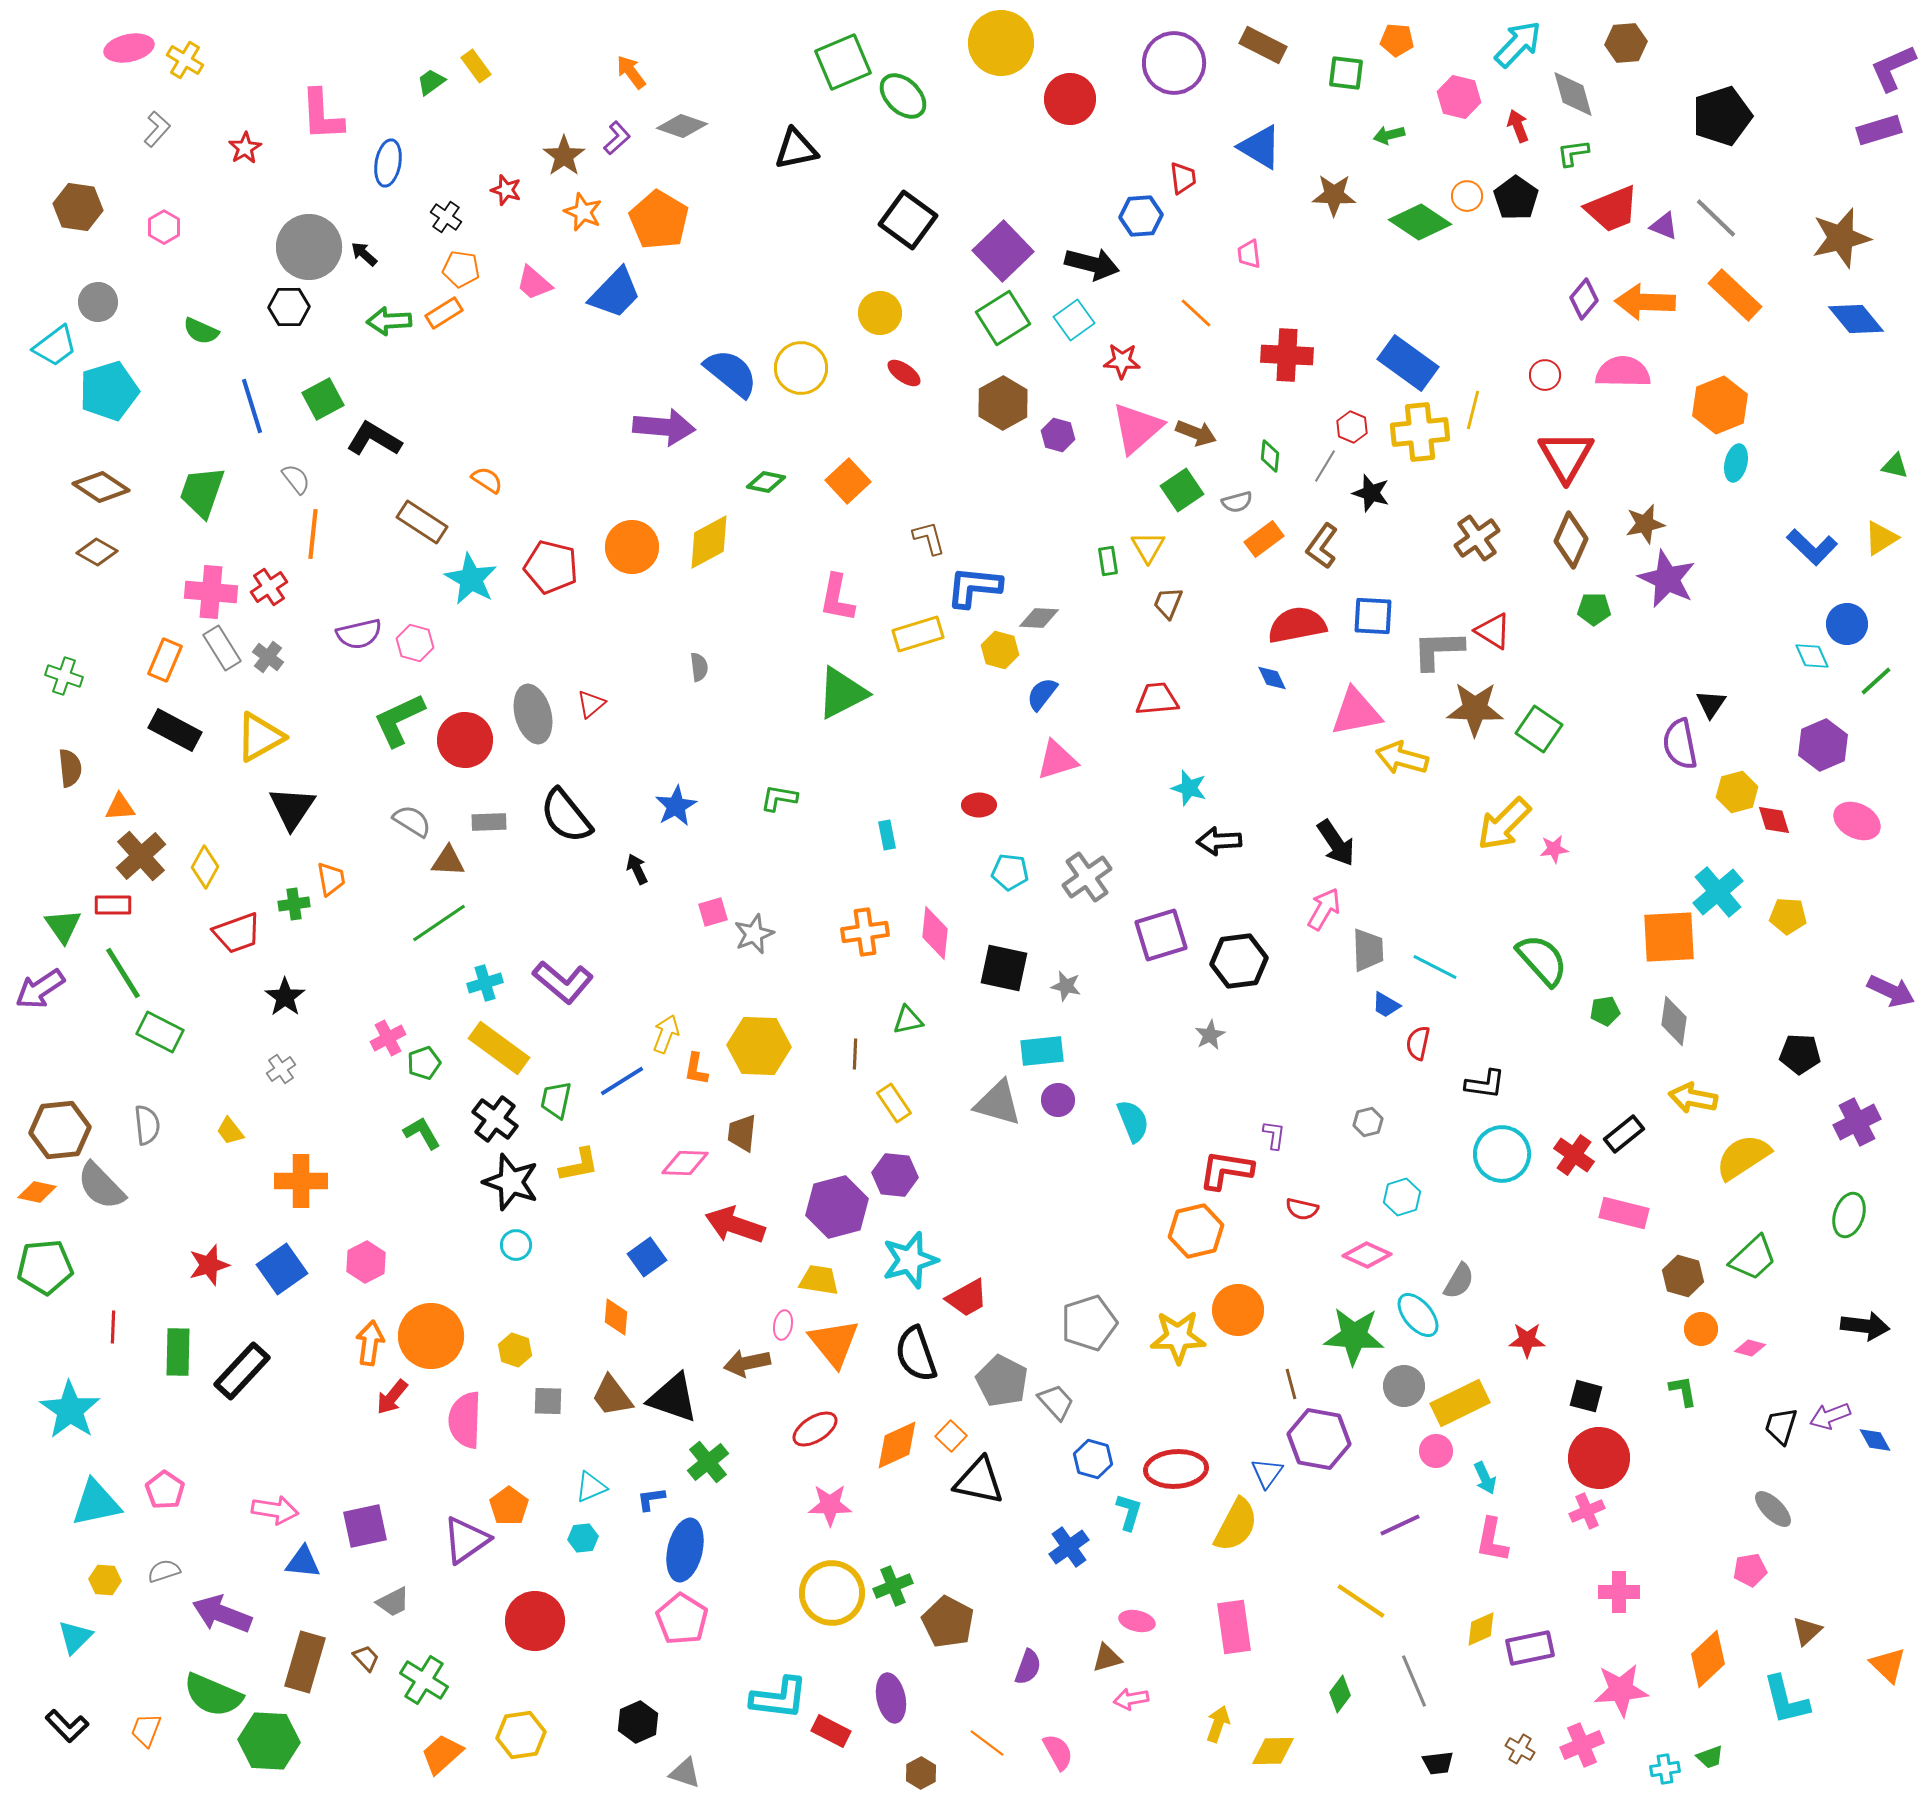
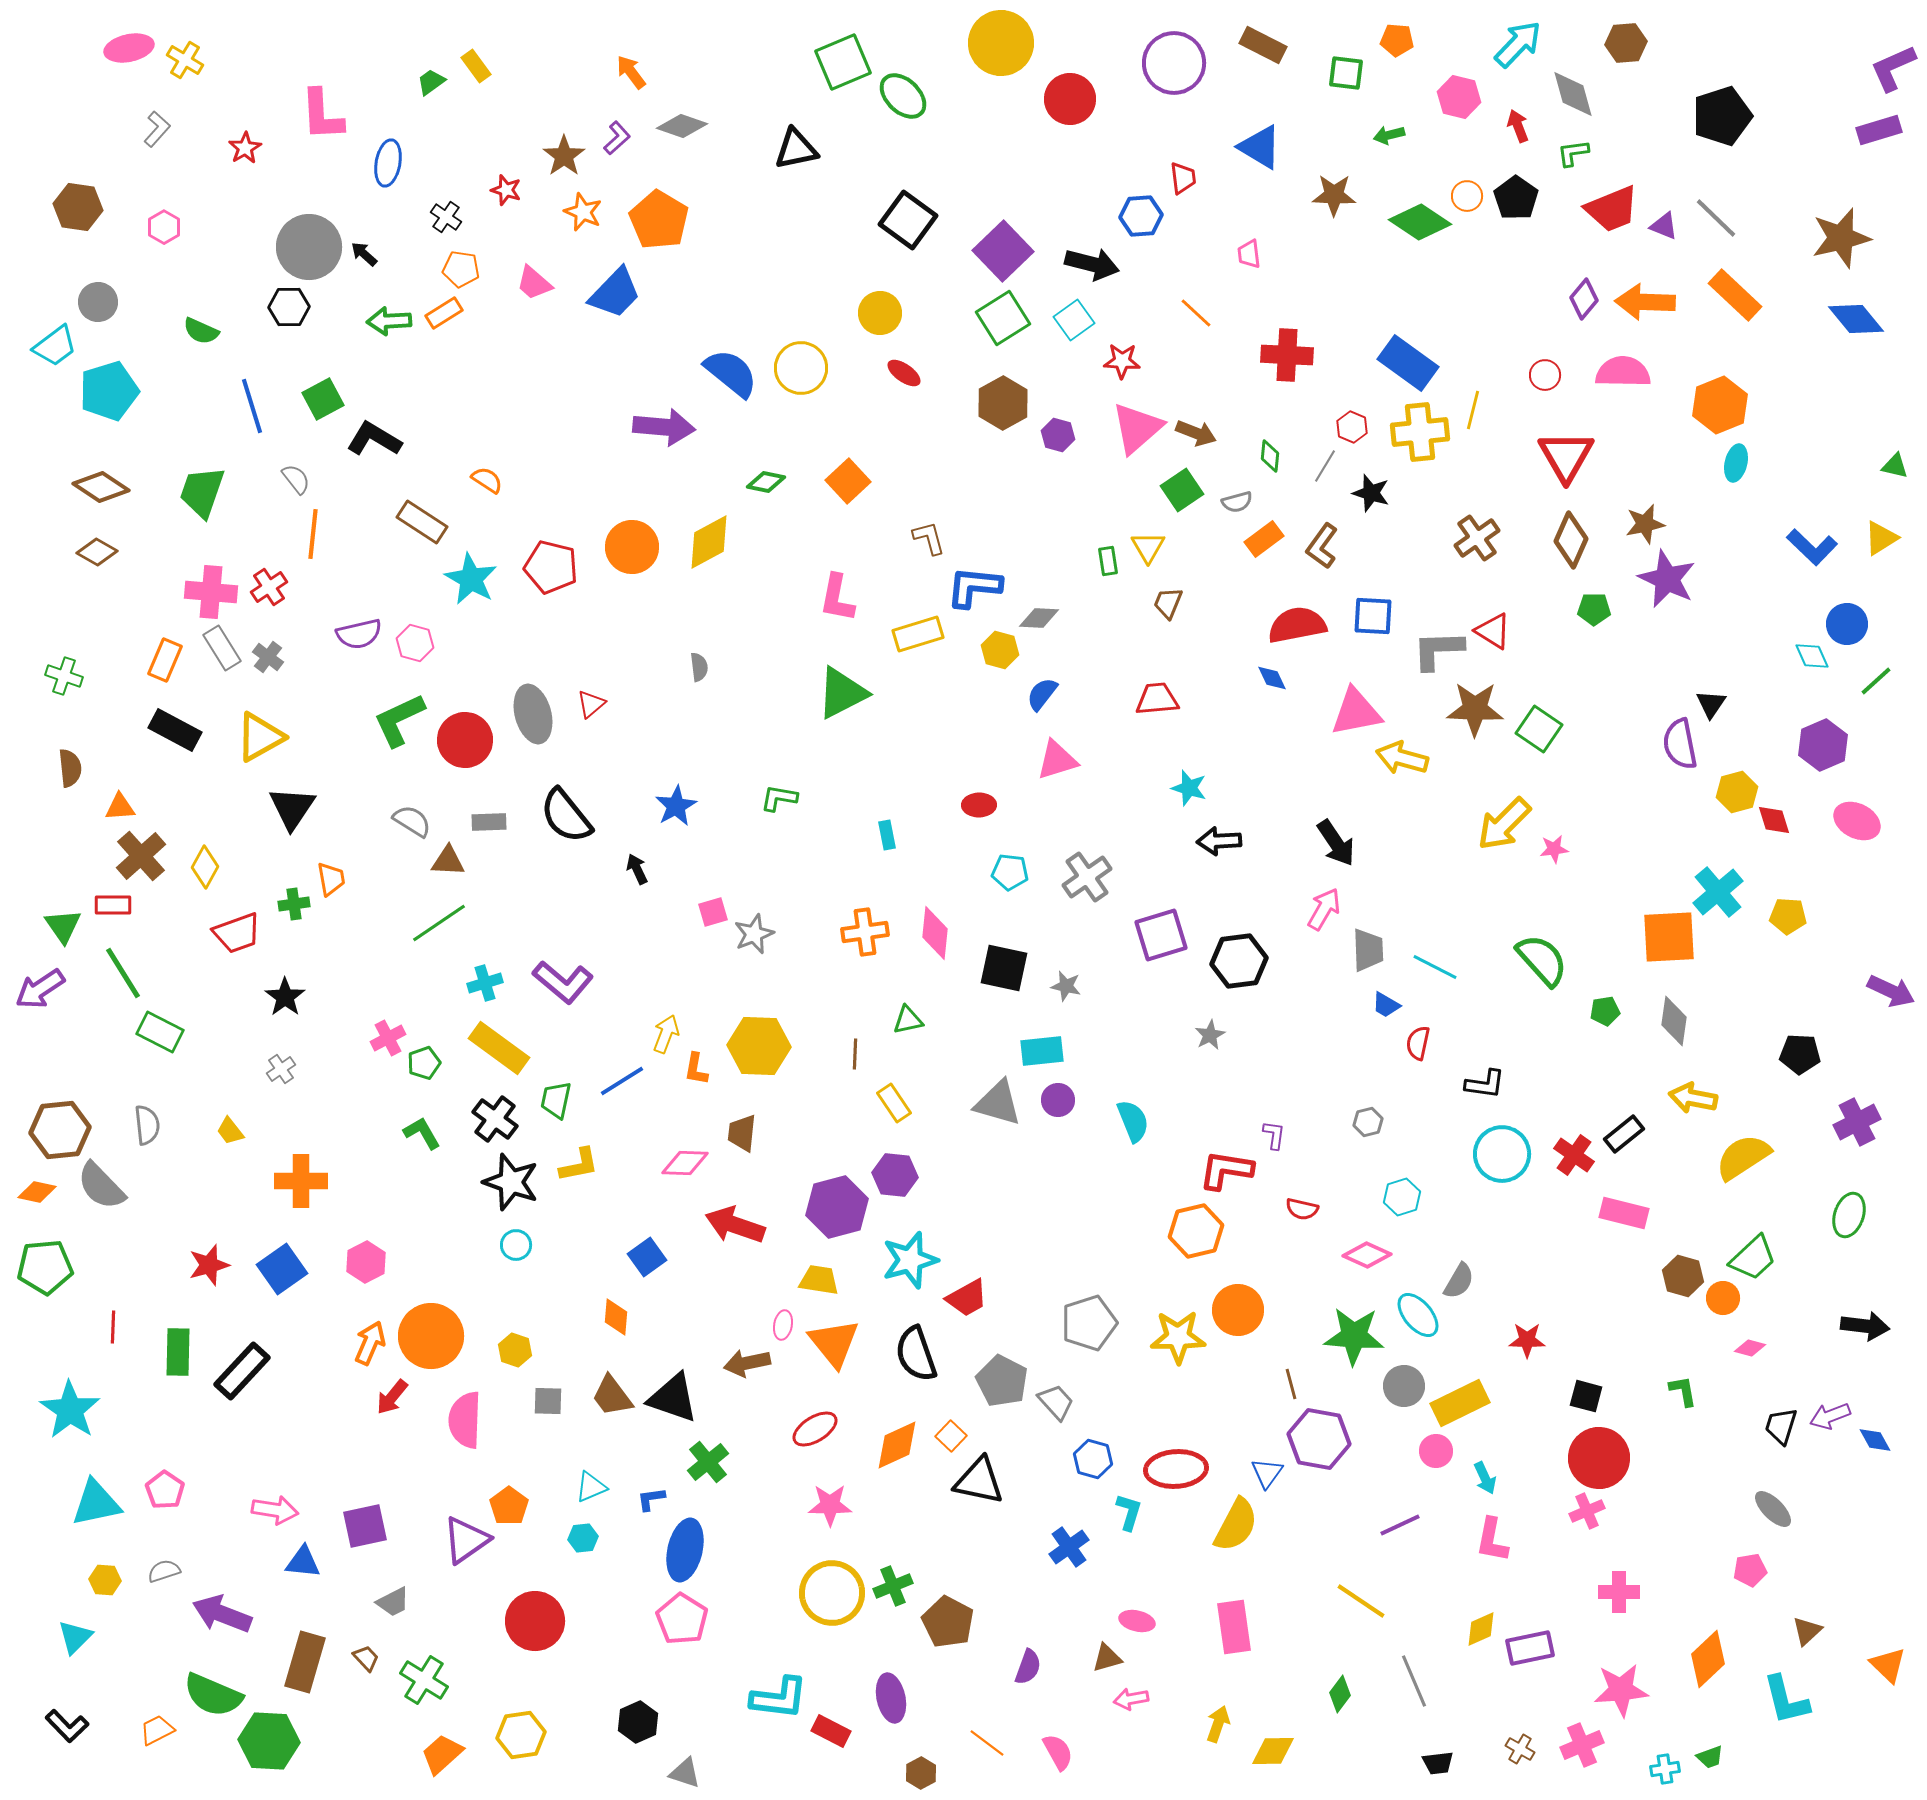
orange circle at (1701, 1329): moved 22 px right, 31 px up
orange arrow at (370, 1343): rotated 15 degrees clockwise
orange trapezoid at (146, 1730): moved 11 px right; rotated 42 degrees clockwise
